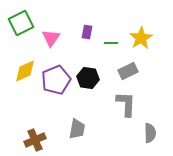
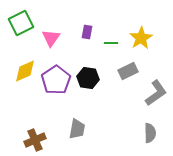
purple pentagon: rotated 12 degrees counterclockwise
gray L-shape: moved 30 px right, 11 px up; rotated 52 degrees clockwise
